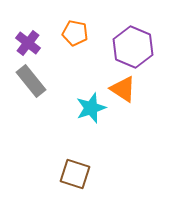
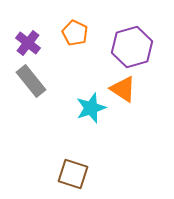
orange pentagon: rotated 15 degrees clockwise
purple hexagon: moved 1 px left; rotated 21 degrees clockwise
brown square: moved 2 px left
